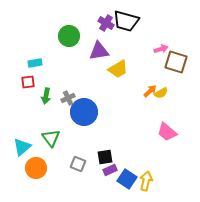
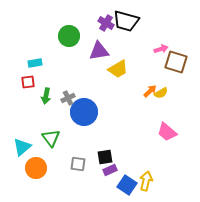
gray square: rotated 14 degrees counterclockwise
blue square: moved 6 px down
